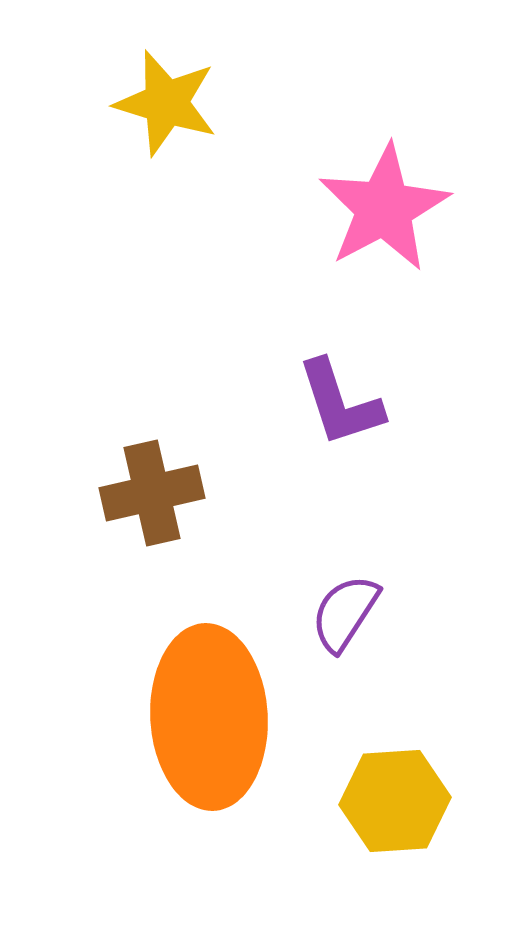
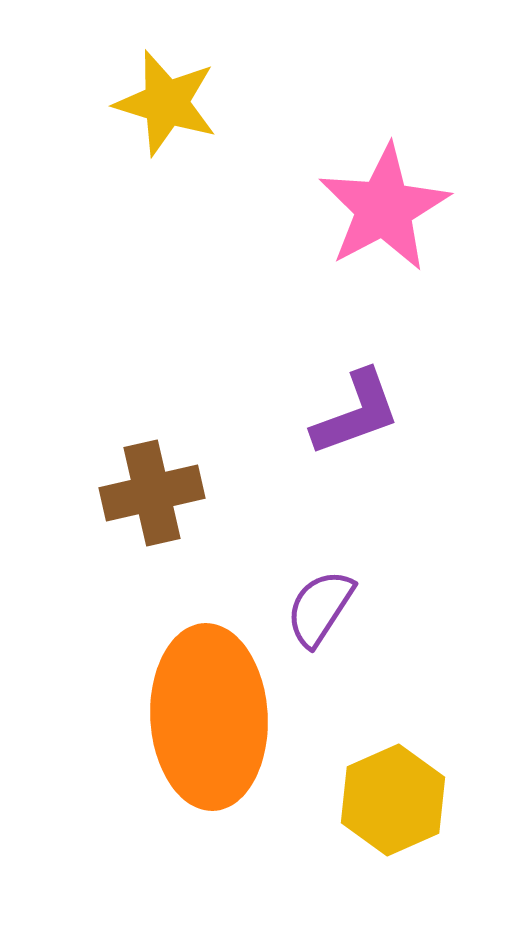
purple L-shape: moved 16 px right, 10 px down; rotated 92 degrees counterclockwise
purple semicircle: moved 25 px left, 5 px up
yellow hexagon: moved 2 px left, 1 px up; rotated 20 degrees counterclockwise
